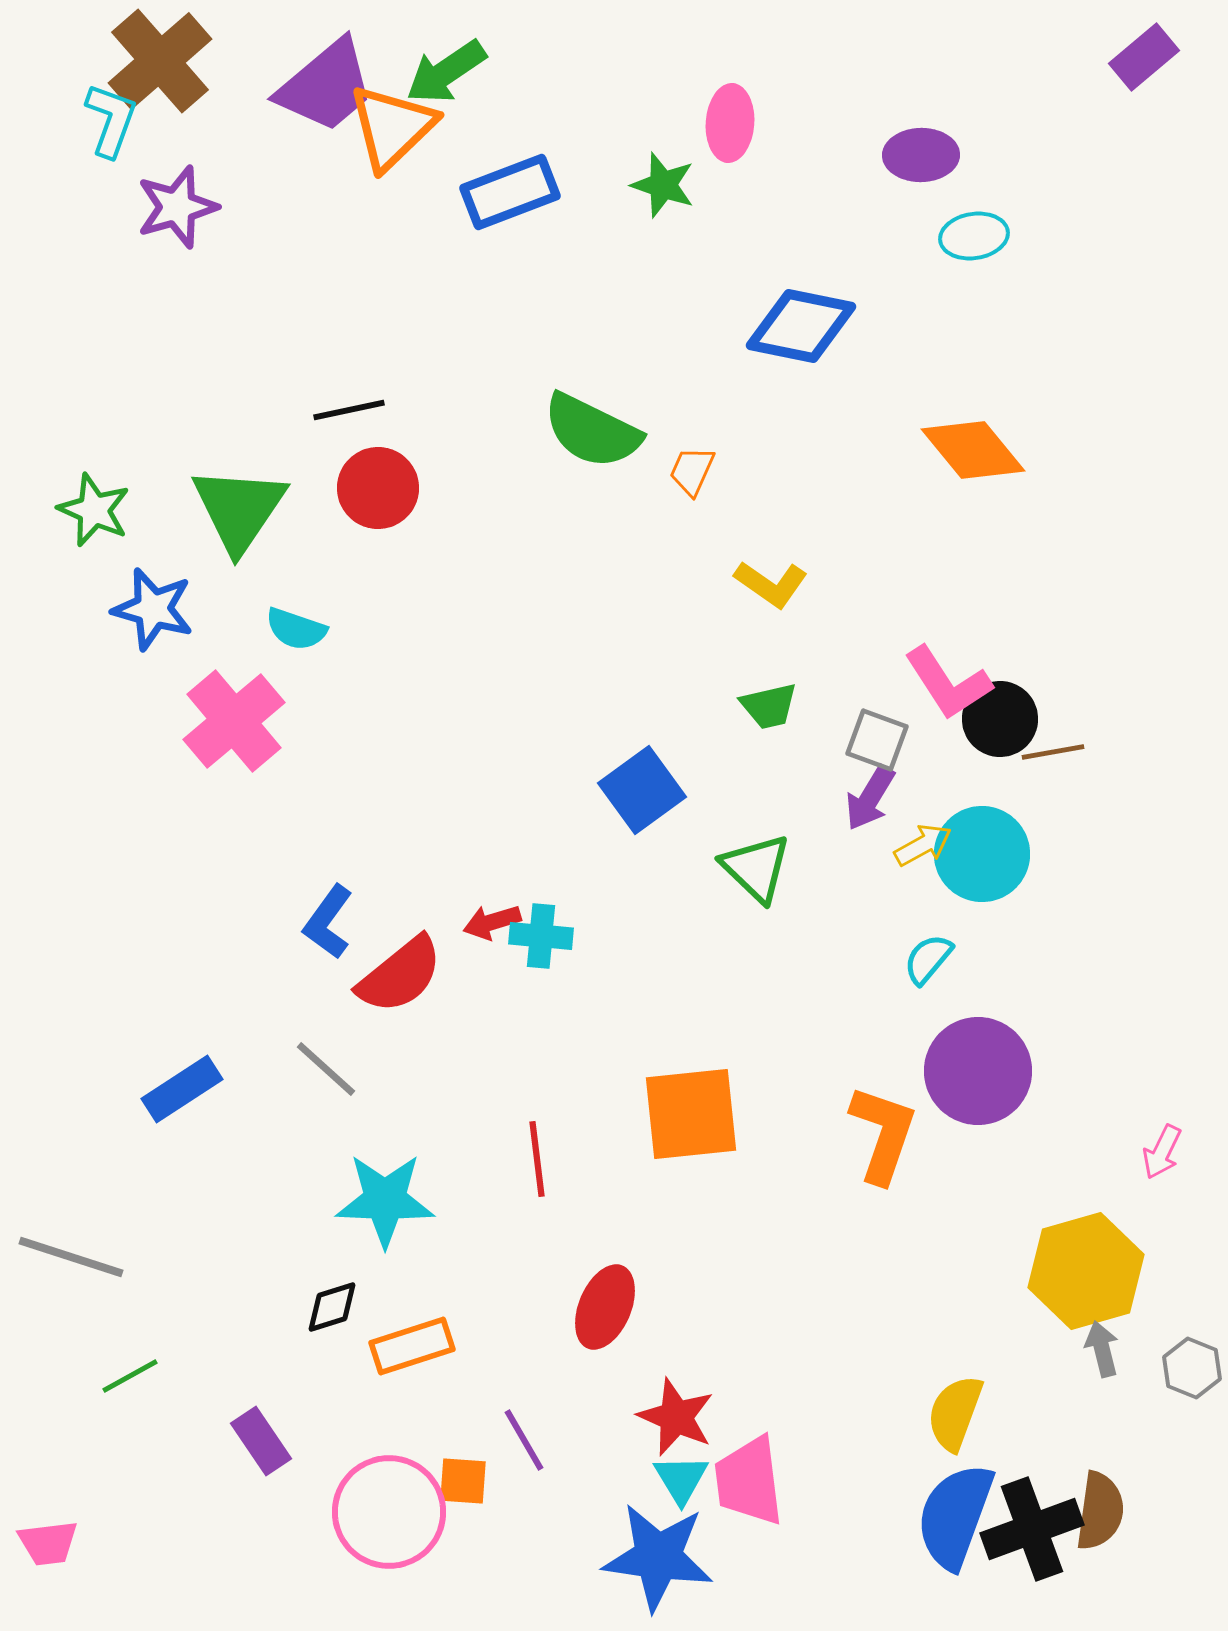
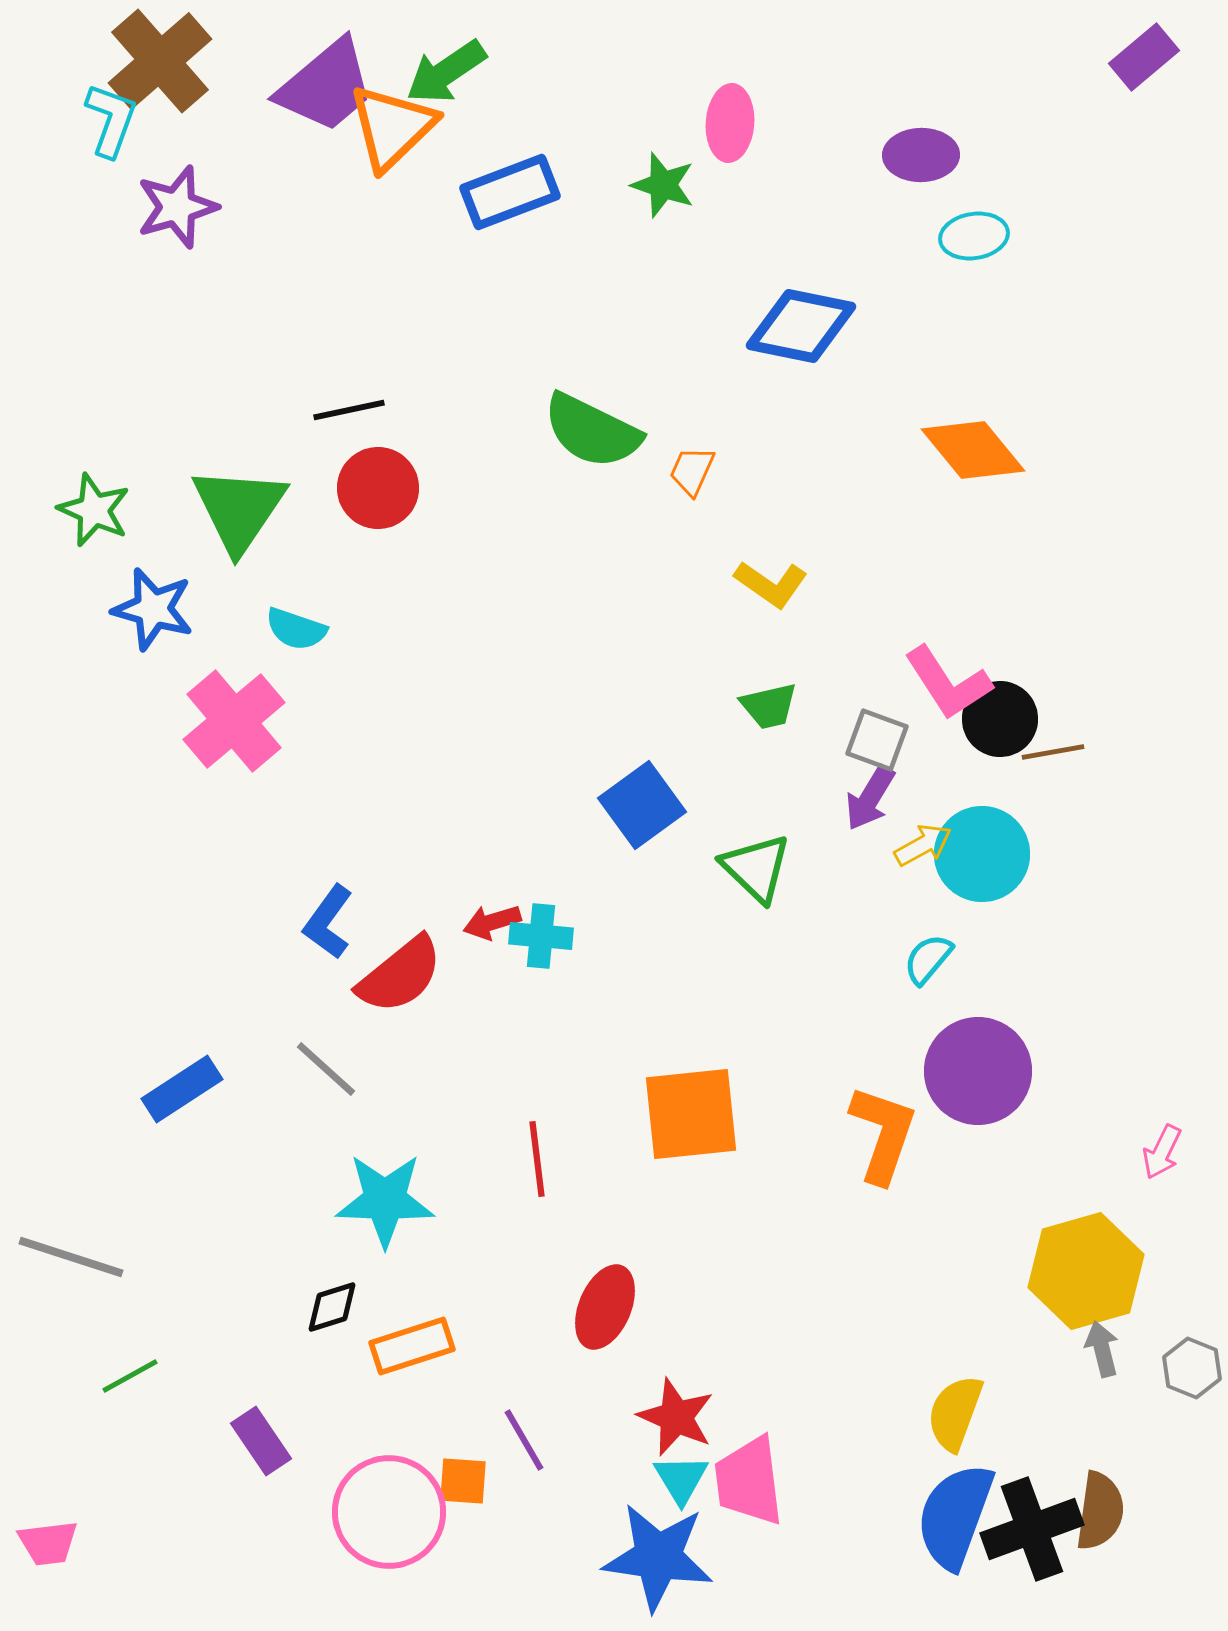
blue square at (642, 790): moved 15 px down
